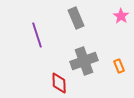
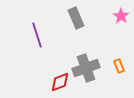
gray cross: moved 2 px right, 7 px down
red diamond: moved 1 px right, 1 px up; rotated 70 degrees clockwise
